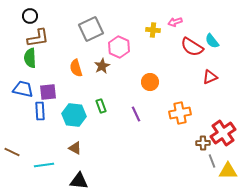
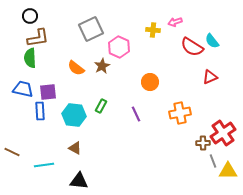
orange semicircle: rotated 36 degrees counterclockwise
green rectangle: rotated 48 degrees clockwise
gray line: moved 1 px right
